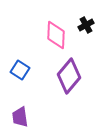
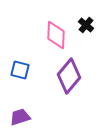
black cross: rotated 21 degrees counterclockwise
blue square: rotated 18 degrees counterclockwise
purple trapezoid: rotated 80 degrees clockwise
